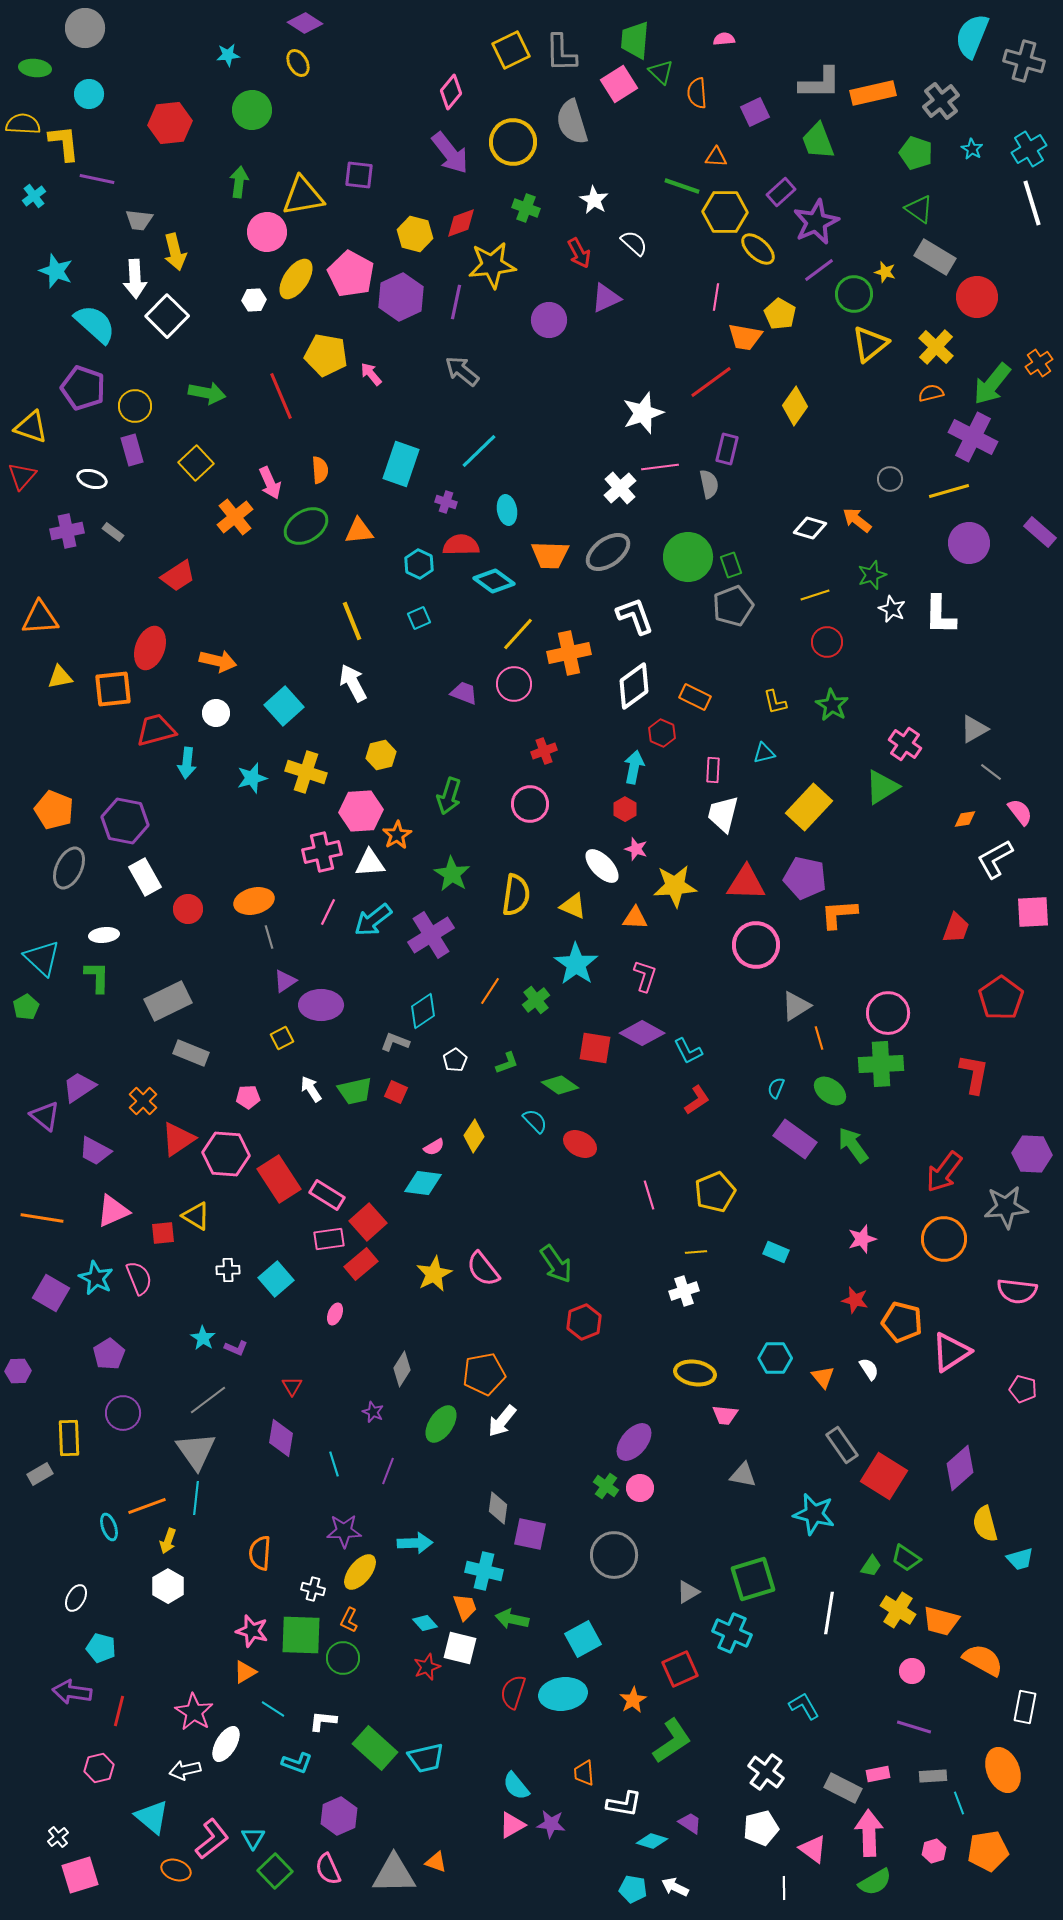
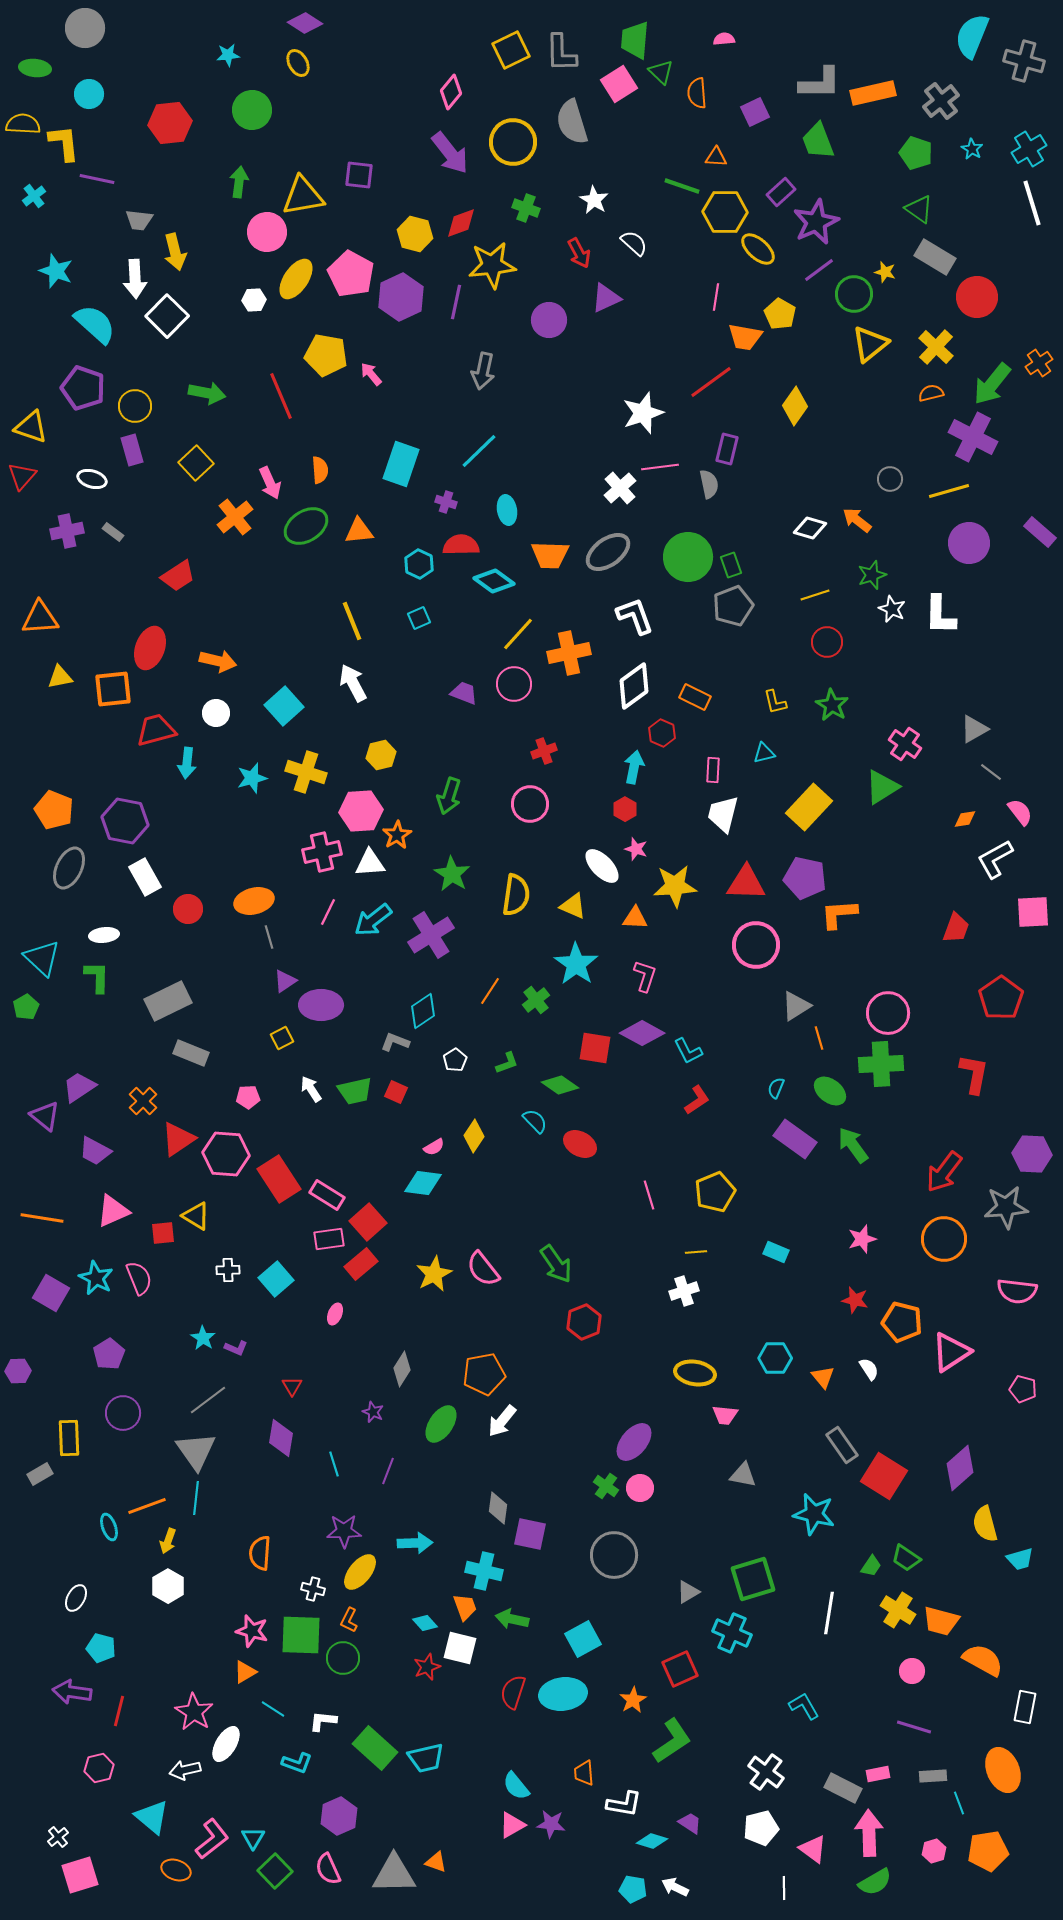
gray arrow at (462, 371): moved 21 px right; rotated 117 degrees counterclockwise
